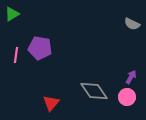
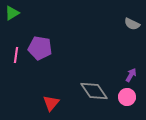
green triangle: moved 1 px up
purple arrow: moved 2 px up
